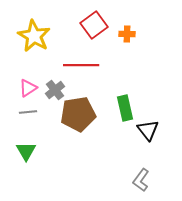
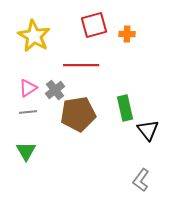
red square: rotated 20 degrees clockwise
